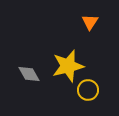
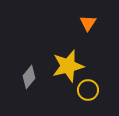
orange triangle: moved 2 px left, 1 px down
gray diamond: moved 3 px down; rotated 70 degrees clockwise
